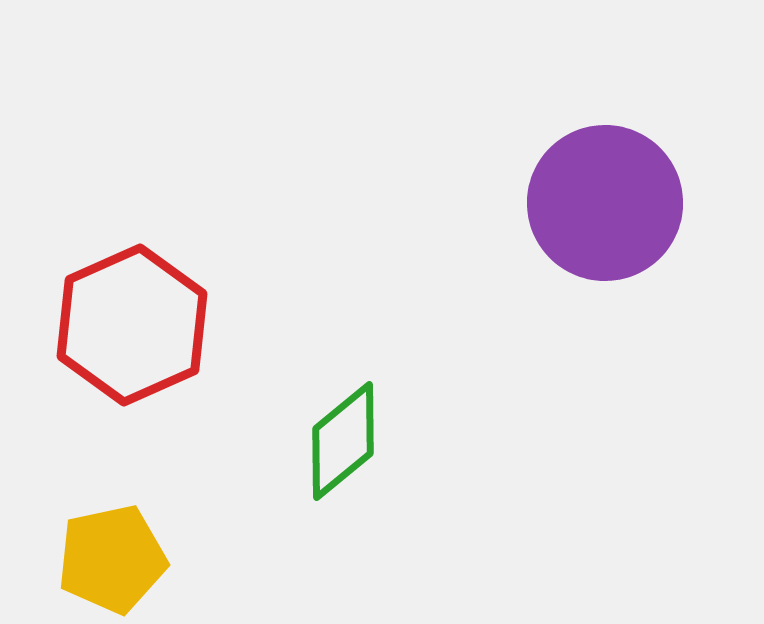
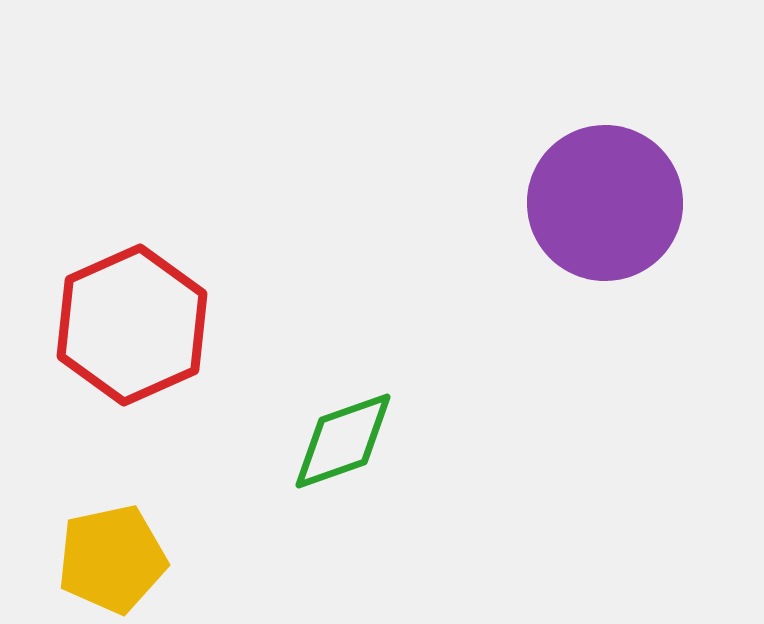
green diamond: rotated 20 degrees clockwise
